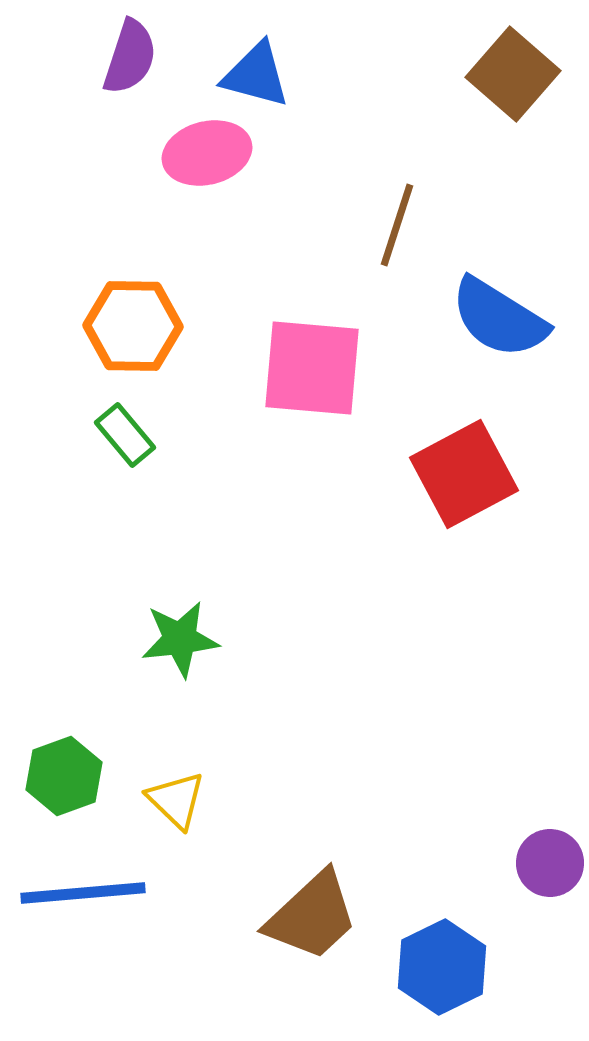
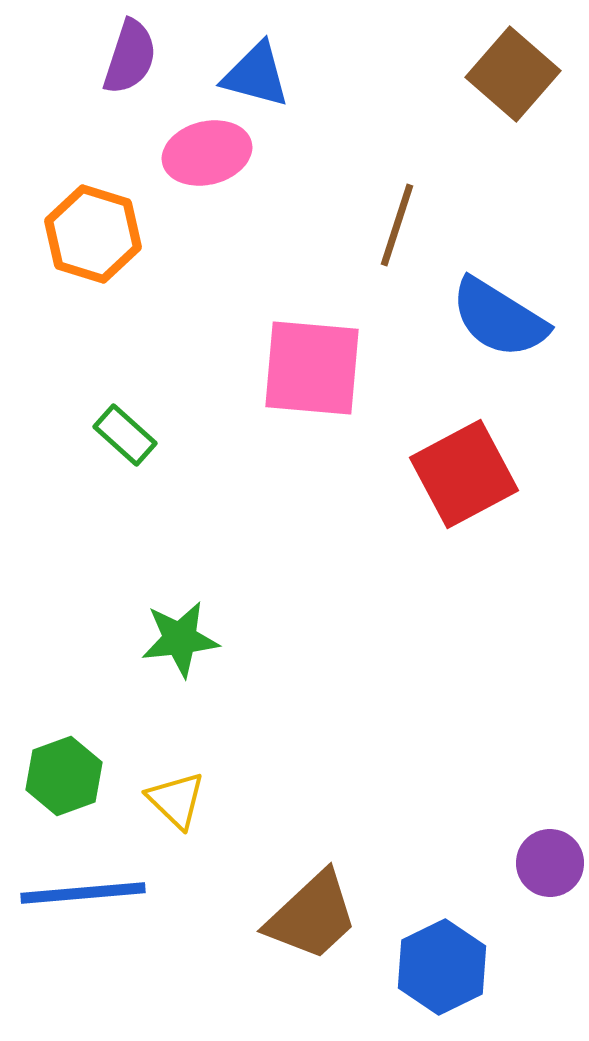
orange hexagon: moved 40 px left, 92 px up; rotated 16 degrees clockwise
green rectangle: rotated 8 degrees counterclockwise
